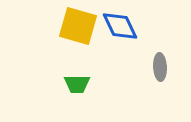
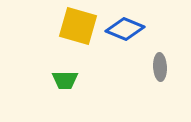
blue diamond: moved 5 px right, 3 px down; rotated 42 degrees counterclockwise
green trapezoid: moved 12 px left, 4 px up
